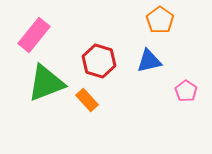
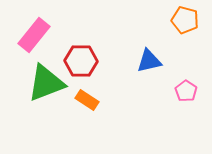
orange pentagon: moved 25 px right; rotated 20 degrees counterclockwise
red hexagon: moved 18 px left; rotated 16 degrees counterclockwise
orange rectangle: rotated 15 degrees counterclockwise
